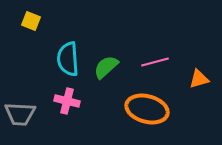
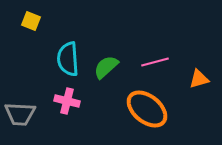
orange ellipse: rotated 24 degrees clockwise
